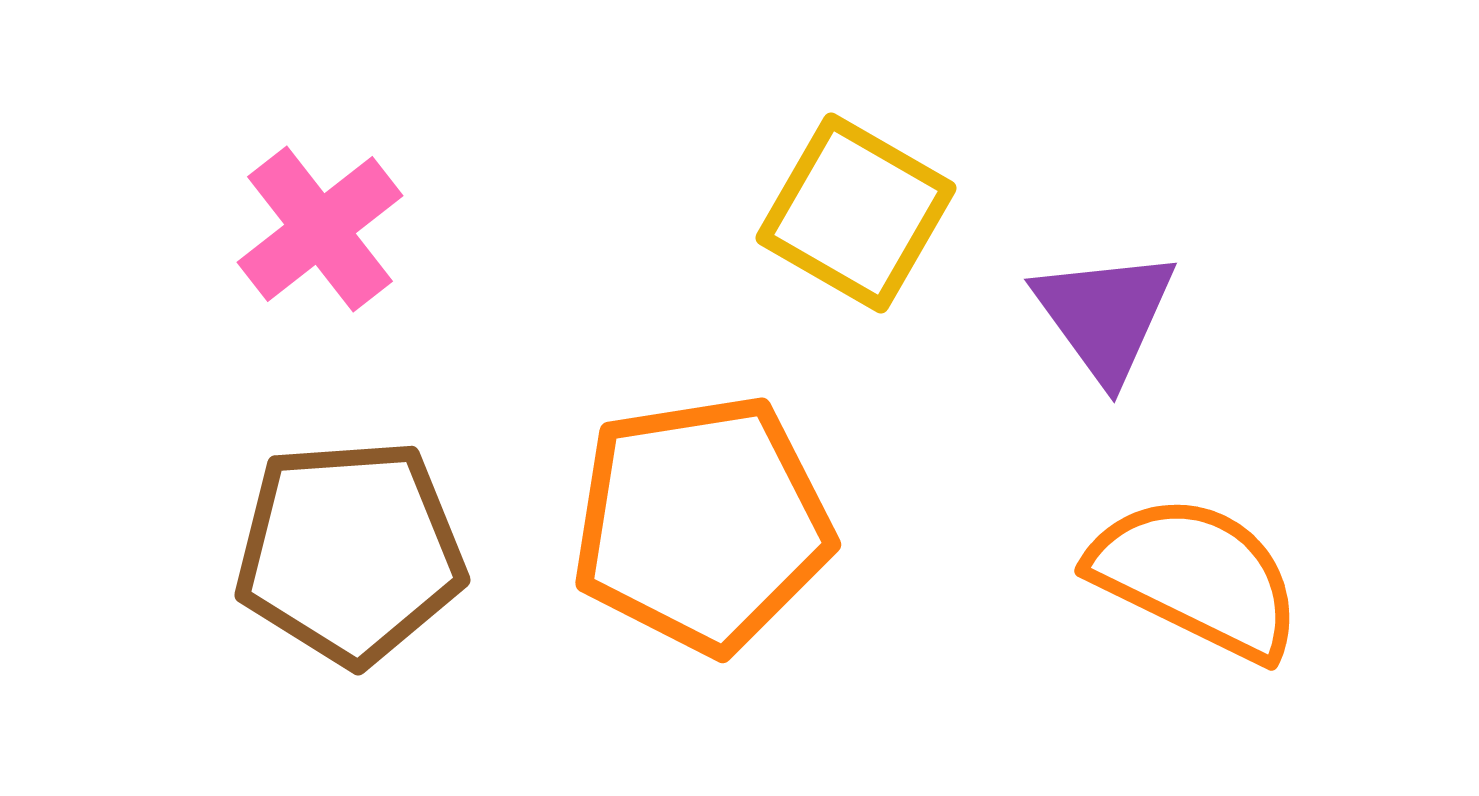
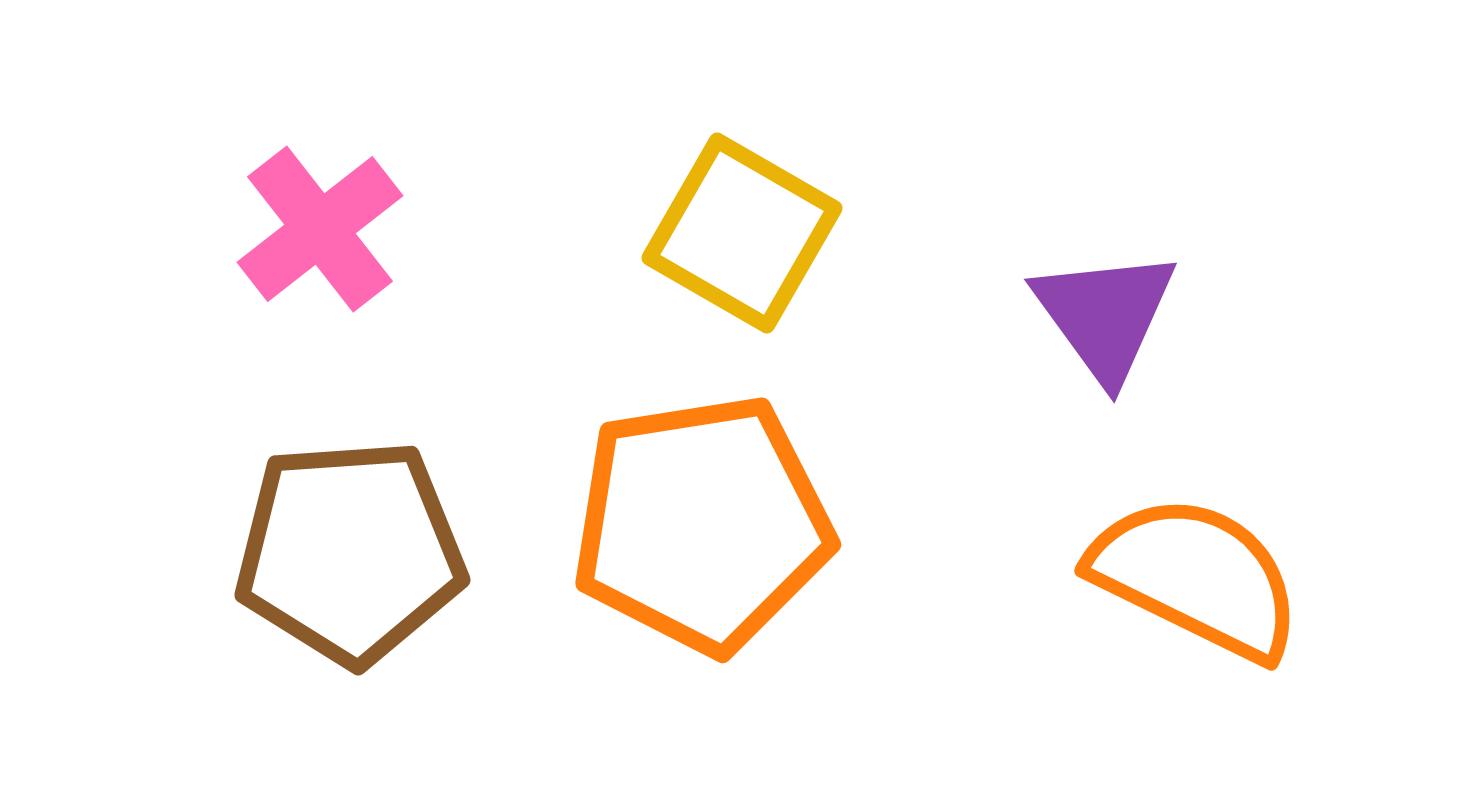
yellow square: moved 114 px left, 20 px down
